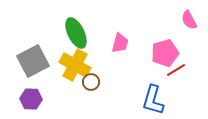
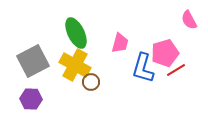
blue L-shape: moved 10 px left, 32 px up
